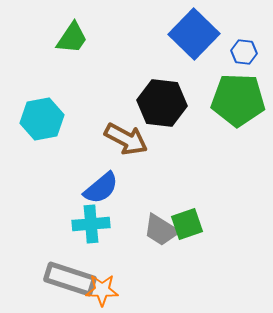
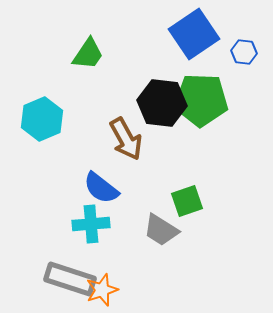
blue square: rotated 12 degrees clockwise
green trapezoid: moved 16 px right, 16 px down
green pentagon: moved 37 px left
cyan hexagon: rotated 12 degrees counterclockwise
brown arrow: rotated 33 degrees clockwise
blue semicircle: rotated 78 degrees clockwise
green square: moved 23 px up
orange star: rotated 20 degrees counterclockwise
